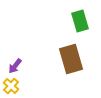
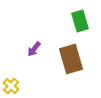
purple arrow: moved 19 px right, 17 px up
